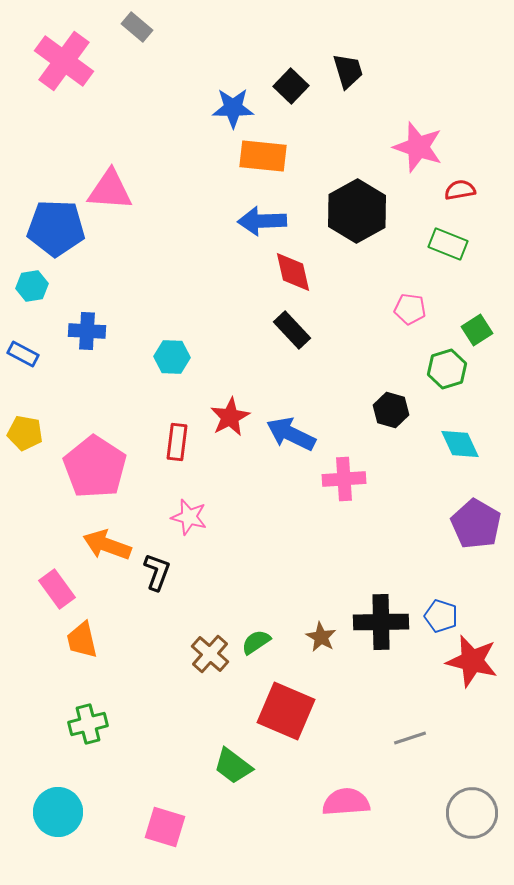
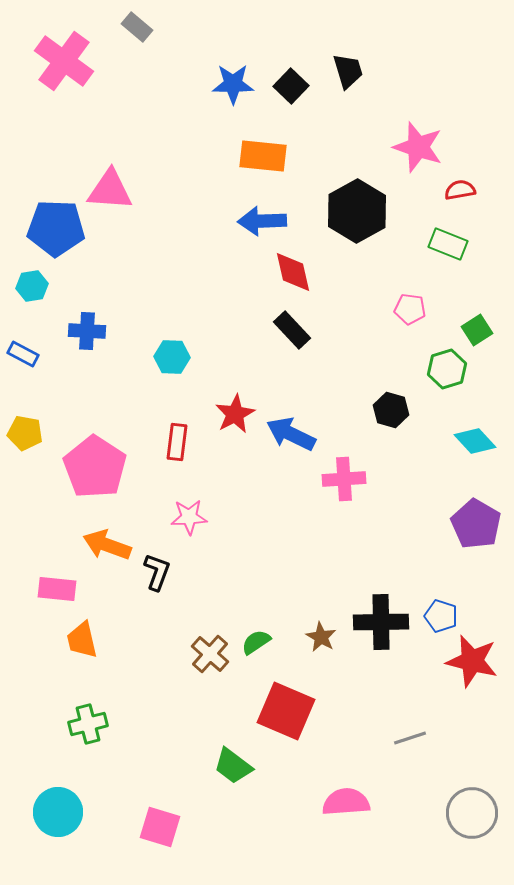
blue star at (233, 108): moved 24 px up
red star at (230, 417): moved 5 px right, 3 px up
cyan diamond at (460, 444): moved 15 px right, 3 px up; rotated 18 degrees counterclockwise
pink star at (189, 517): rotated 18 degrees counterclockwise
pink rectangle at (57, 589): rotated 48 degrees counterclockwise
pink square at (165, 827): moved 5 px left
